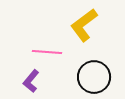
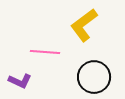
pink line: moved 2 px left
purple L-shape: moved 11 px left; rotated 105 degrees counterclockwise
